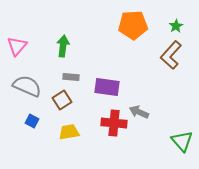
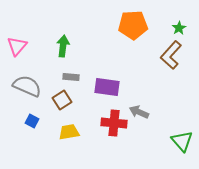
green star: moved 3 px right, 2 px down
